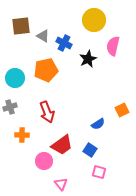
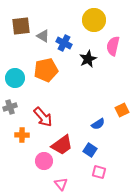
red arrow: moved 4 px left, 5 px down; rotated 20 degrees counterclockwise
